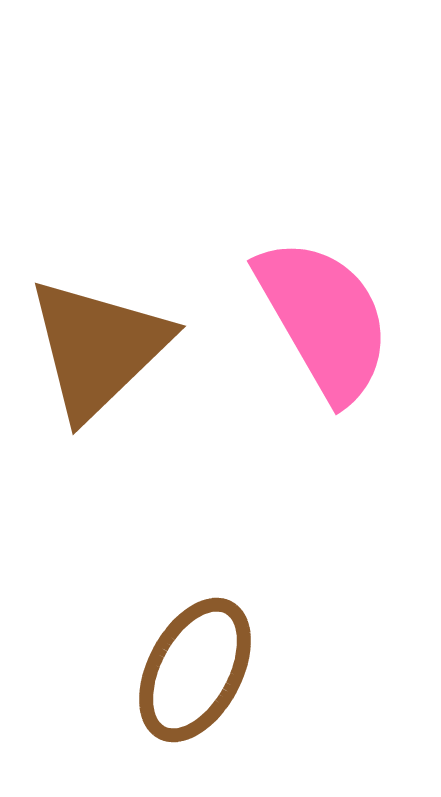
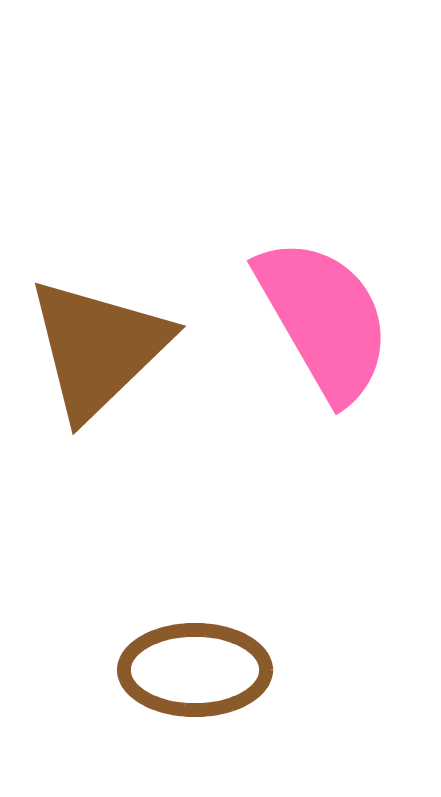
brown ellipse: rotated 62 degrees clockwise
